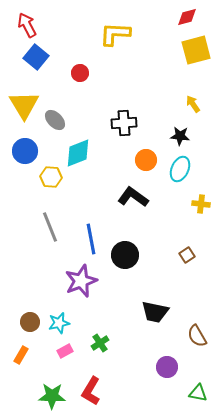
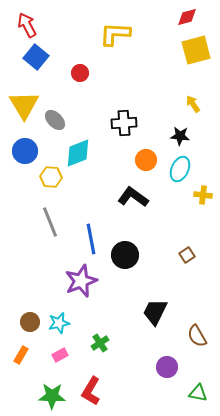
yellow cross: moved 2 px right, 9 px up
gray line: moved 5 px up
black trapezoid: rotated 104 degrees clockwise
pink rectangle: moved 5 px left, 4 px down
